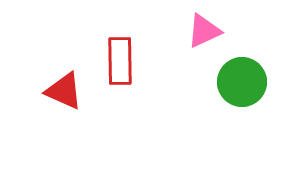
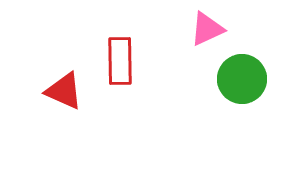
pink triangle: moved 3 px right, 2 px up
green circle: moved 3 px up
